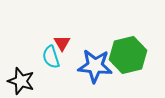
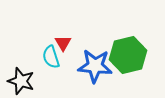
red triangle: moved 1 px right
